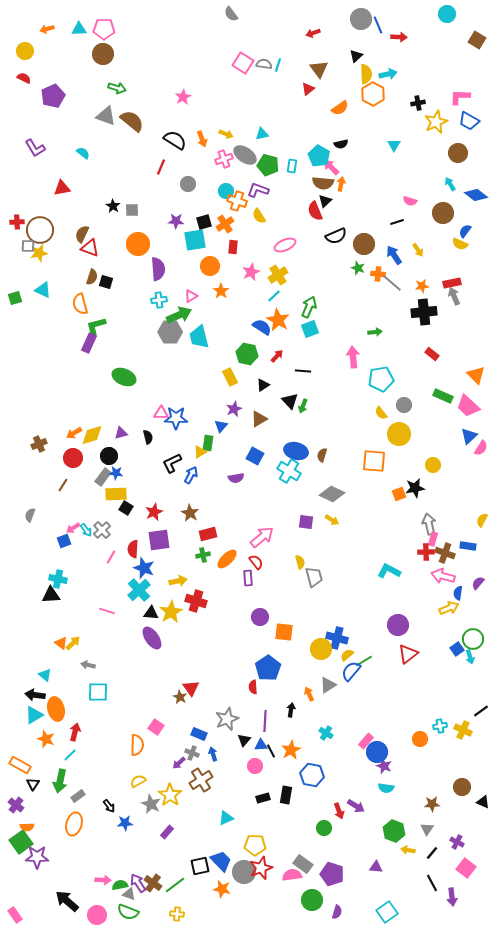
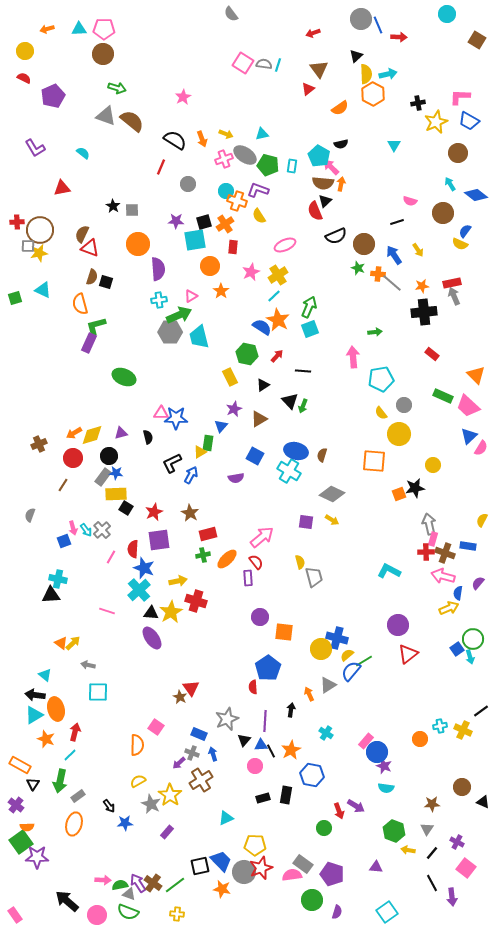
pink arrow at (73, 528): rotated 72 degrees counterclockwise
